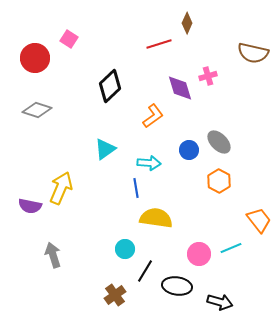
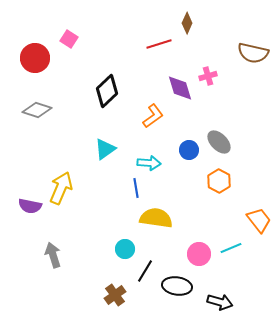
black diamond: moved 3 px left, 5 px down
